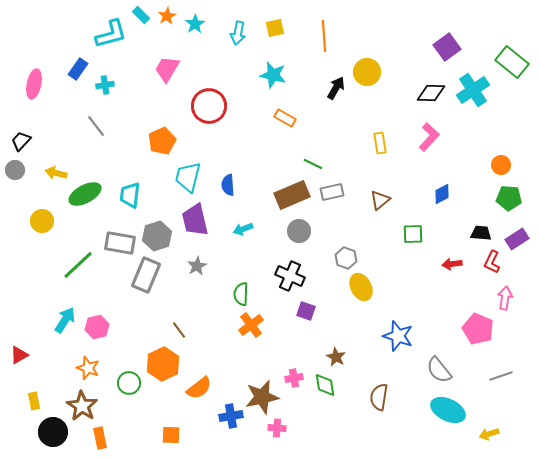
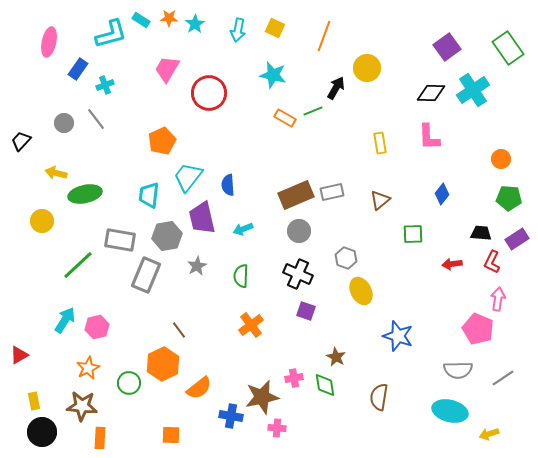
cyan rectangle at (141, 15): moved 5 px down; rotated 12 degrees counterclockwise
orange star at (167, 16): moved 2 px right, 2 px down; rotated 30 degrees clockwise
yellow square at (275, 28): rotated 36 degrees clockwise
cyan arrow at (238, 33): moved 3 px up
orange line at (324, 36): rotated 24 degrees clockwise
green rectangle at (512, 62): moved 4 px left, 14 px up; rotated 16 degrees clockwise
yellow circle at (367, 72): moved 4 px up
pink ellipse at (34, 84): moved 15 px right, 42 px up
cyan cross at (105, 85): rotated 12 degrees counterclockwise
red circle at (209, 106): moved 13 px up
gray line at (96, 126): moved 7 px up
pink L-shape at (429, 137): rotated 136 degrees clockwise
green line at (313, 164): moved 53 px up; rotated 48 degrees counterclockwise
orange circle at (501, 165): moved 6 px up
gray circle at (15, 170): moved 49 px right, 47 px up
cyan trapezoid at (188, 177): rotated 24 degrees clockwise
green ellipse at (85, 194): rotated 16 degrees clockwise
blue diamond at (442, 194): rotated 25 degrees counterclockwise
cyan trapezoid at (130, 195): moved 19 px right
brown rectangle at (292, 195): moved 4 px right
purple trapezoid at (195, 220): moved 7 px right, 2 px up
gray hexagon at (157, 236): moved 10 px right; rotated 8 degrees clockwise
gray rectangle at (120, 243): moved 3 px up
black cross at (290, 276): moved 8 px right, 2 px up
yellow ellipse at (361, 287): moved 4 px down
green semicircle at (241, 294): moved 18 px up
pink arrow at (505, 298): moved 7 px left, 1 px down
orange star at (88, 368): rotated 25 degrees clockwise
gray semicircle at (439, 370): moved 19 px right; rotated 52 degrees counterclockwise
gray line at (501, 376): moved 2 px right, 2 px down; rotated 15 degrees counterclockwise
brown star at (82, 406): rotated 28 degrees counterclockwise
cyan ellipse at (448, 410): moved 2 px right, 1 px down; rotated 12 degrees counterclockwise
blue cross at (231, 416): rotated 20 degrees clockwise
black circle at (53, 432): moved 11 px left
orange rectangle at (100, 438): rotated 15 degrees clockwise
